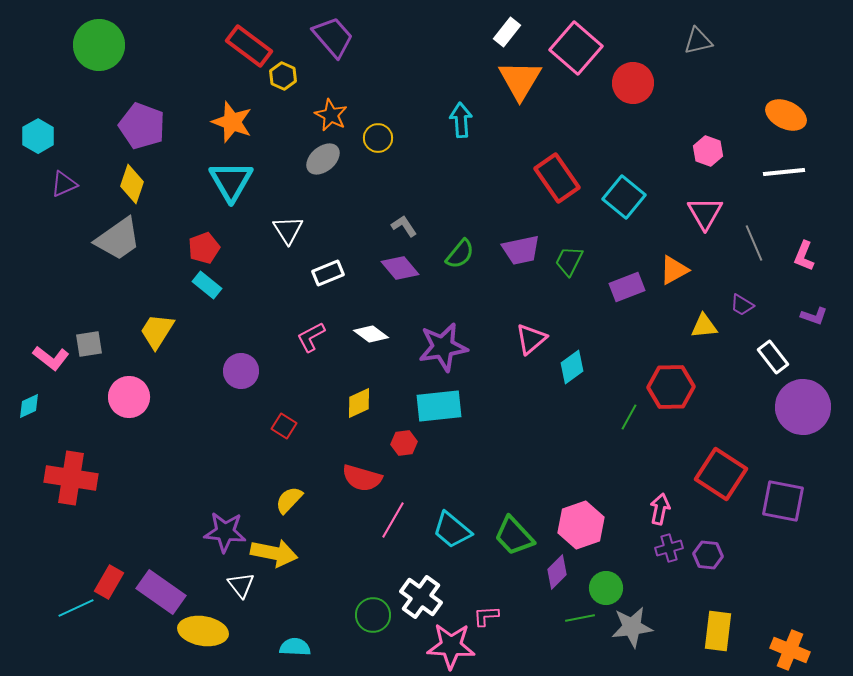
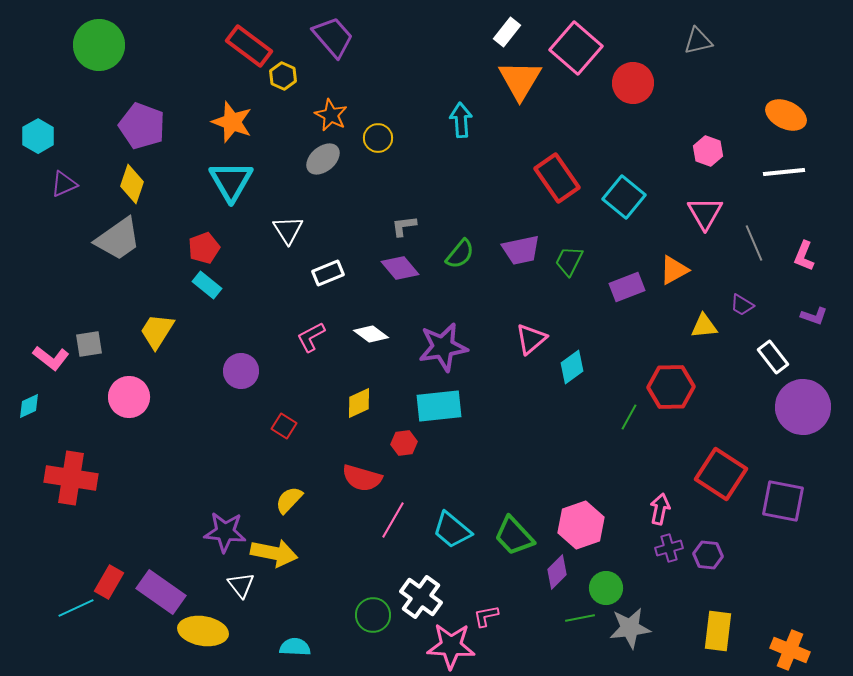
gray L-shape at (404, 226): rotated 64 degrees counterclockwise
pink L-shape at (486, 616): rotated 8 degrees counterclockwise
gray star at (632, 627): moved 2 px left, 1 px down
